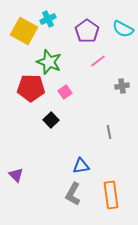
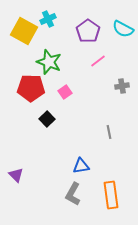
purple pentagon: moved 1 px right
black square: moved 4 px left, 1 px up
